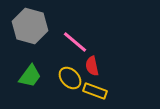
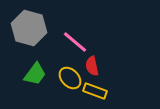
gray hexagon: moved 1 px left, 2 px down
green trapezoid: moved 5 px right, 2 px up
